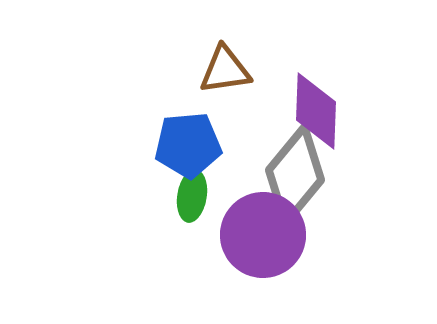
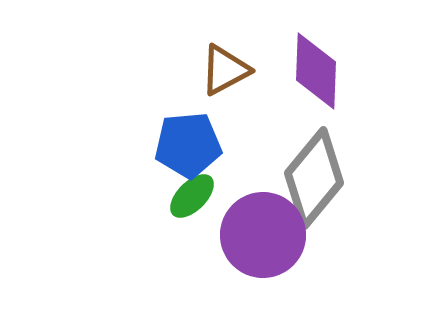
brown triangle: rotated 20 degrees counterclockwise
purple diamond: moved 40 px up
gray diamond: moved 19 px right, 3 px down
green ellipse: rotated 36 degrees clockwise
